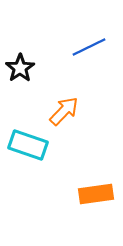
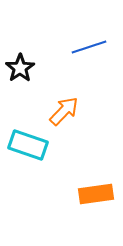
blue line: rotated 8 degrees clockwise
